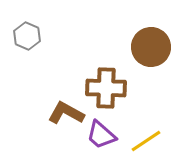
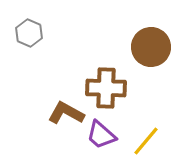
gray hexagon: moved 2 px right, 3 px up
yellow line: rotated 16 degrees counterclockwise
